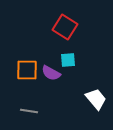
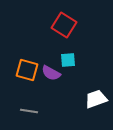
red square: moved 1 px left, 2 px up
orange square: rotated 15 degrees clockwise
white trapezoid: rotated 70 degrees counterclockwise
